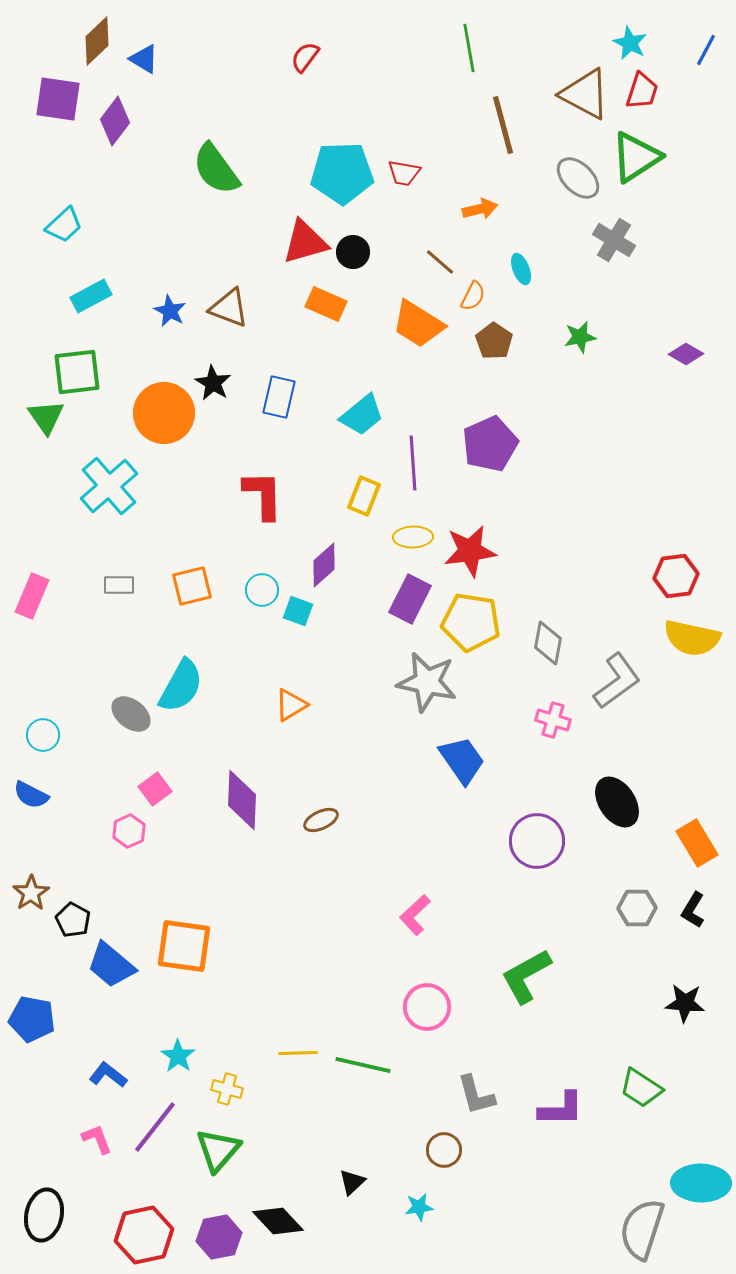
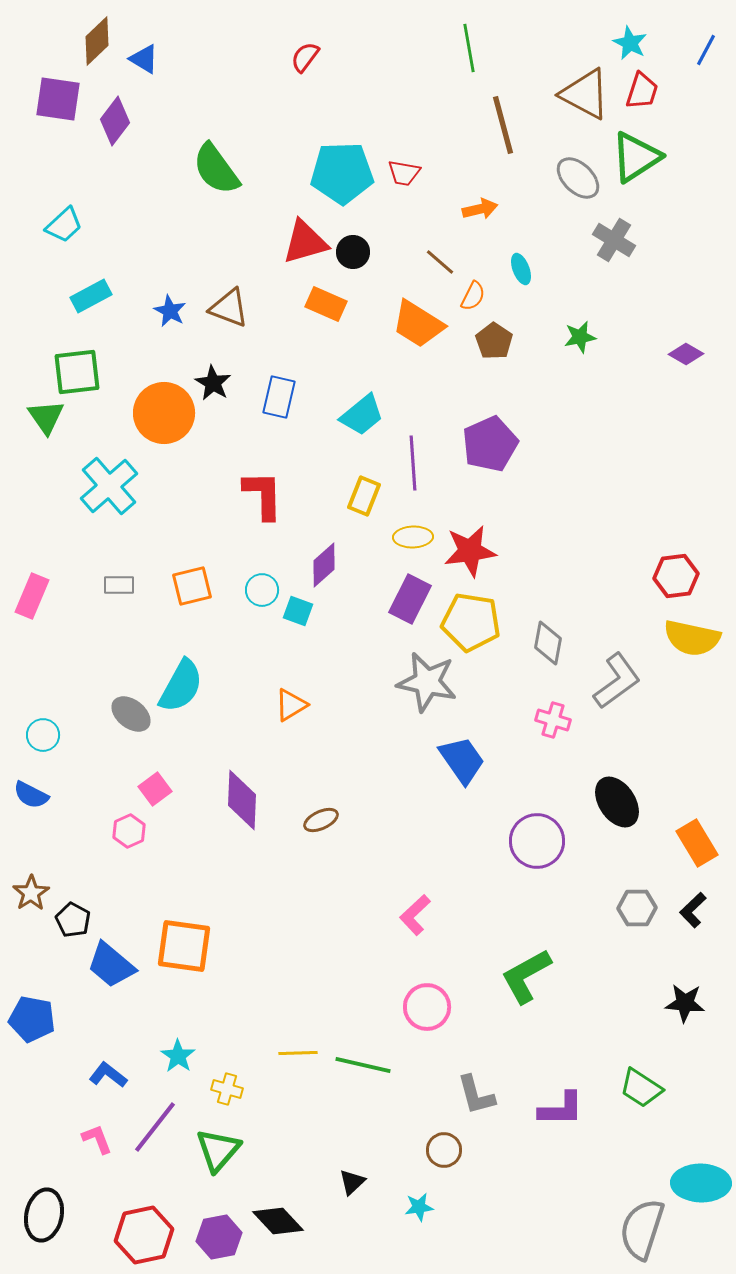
black L-shape at (693, 910): rotated 15 degrees clockwise
